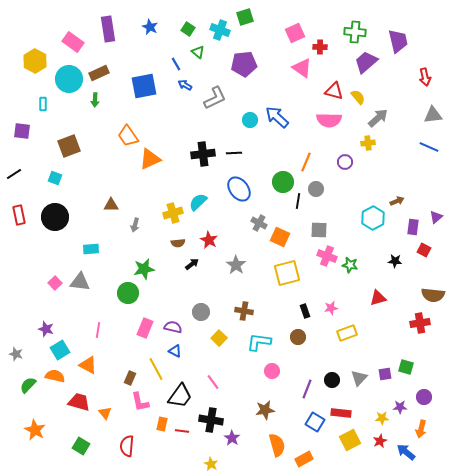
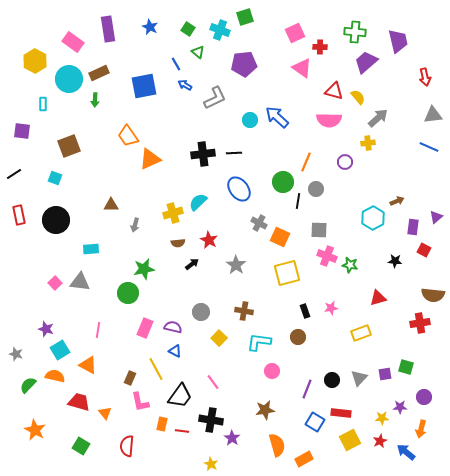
black circle at (55, 217): moved 1 px right, 3 px down
yellow rectangle at (347, 333): moved 14 px right
